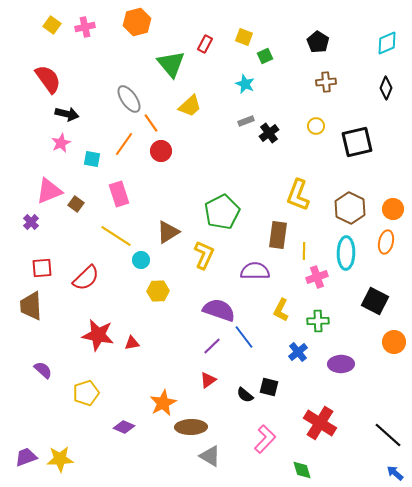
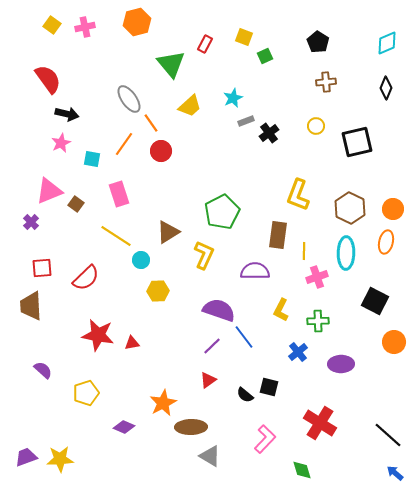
cyan star at (245, 84): moved 12 px left, 14 px down; rotated 24 degrees clockwise
